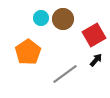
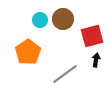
cyan circle: moved 1 px left, 2 px down
red square: moved 2 px left, 1 px down; rotated 15 degrees clockwise
black arrow: rotated 32 degrees counterclockwise
